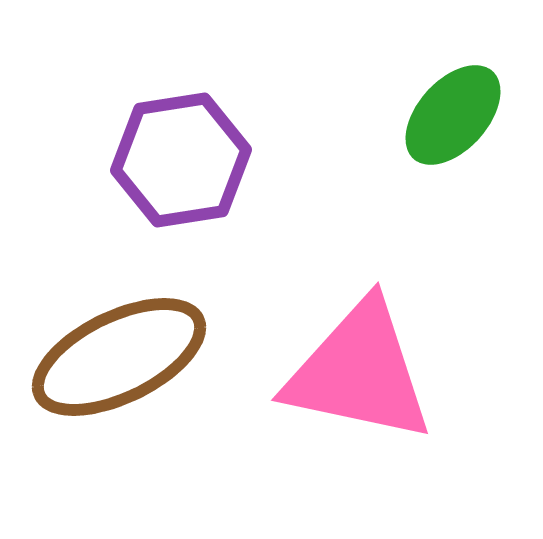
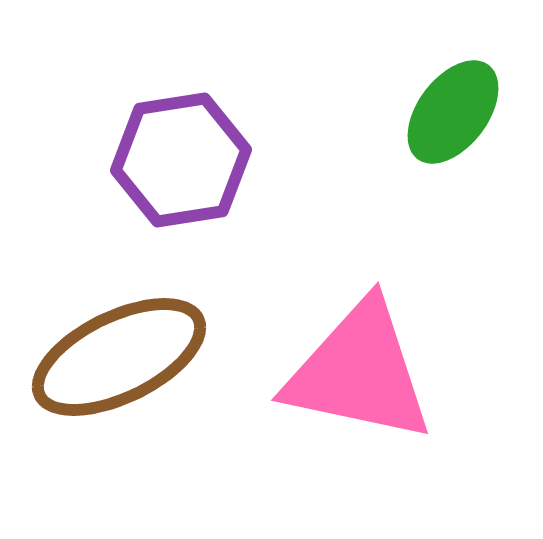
green ellipse: moved 3 px up; rotated 5 degrees counterclockwise
